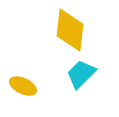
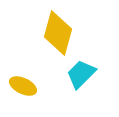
yellow diamond: moved 12 px left, 3 px down; rotated 9 degrees clockwise
